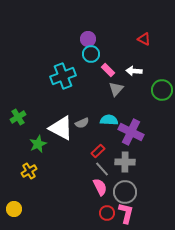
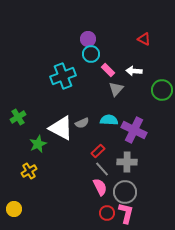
purple cross: moved 3 px right, 2 px up
gray cross: moved 2 px right
